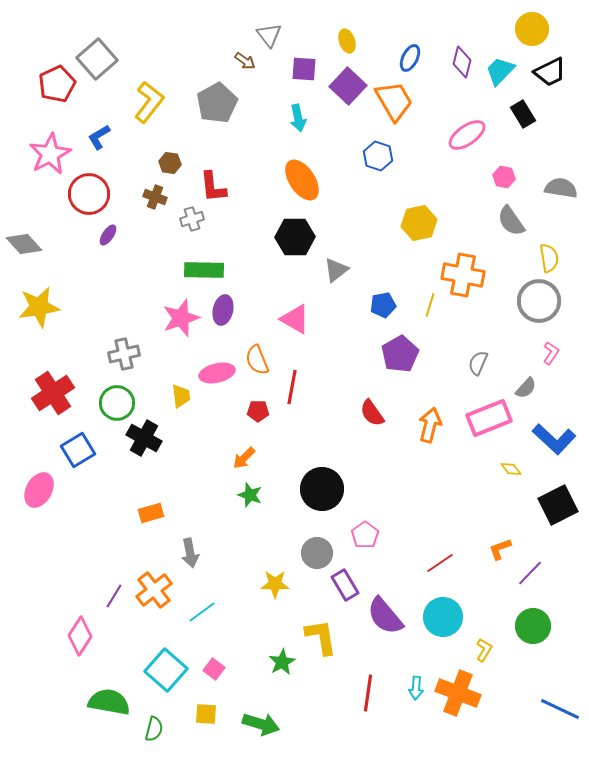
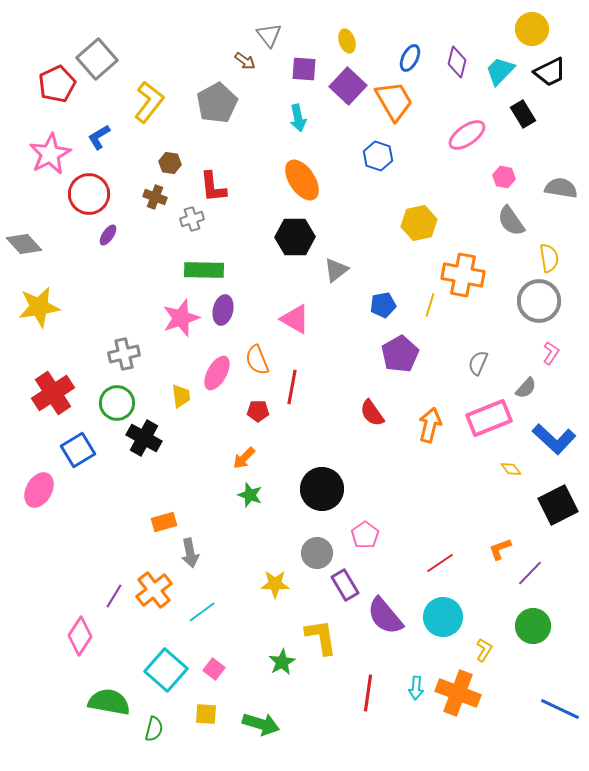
purple diamond at (462, 62): moved 5 px left
pink ellipse at (217, 373): rotated 48 degrees counterclockwise
orange rectangle at (151, 513): moved 13 px right, 9 px down
